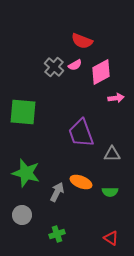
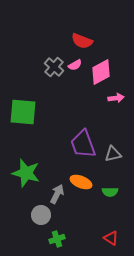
purple trapezoid: moved 2 px right, 11 px down
gray triangle: moved 1 px right; rotated 12 degrees counterclockwise
gray arrow: moved 2 px down
gray circle: moved 19 px right
green cross: moved 5 px down
